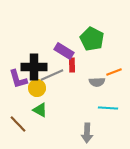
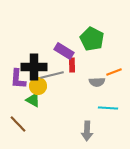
gray line: rotated 10 degrees clockwise
purple L-shape: rotated 20 degrees clockwise
yellow circle: moved 1 px right, 2 px up
green triangle: moved 7 px left, 10 px up
gray arrow: moved 2 px up
